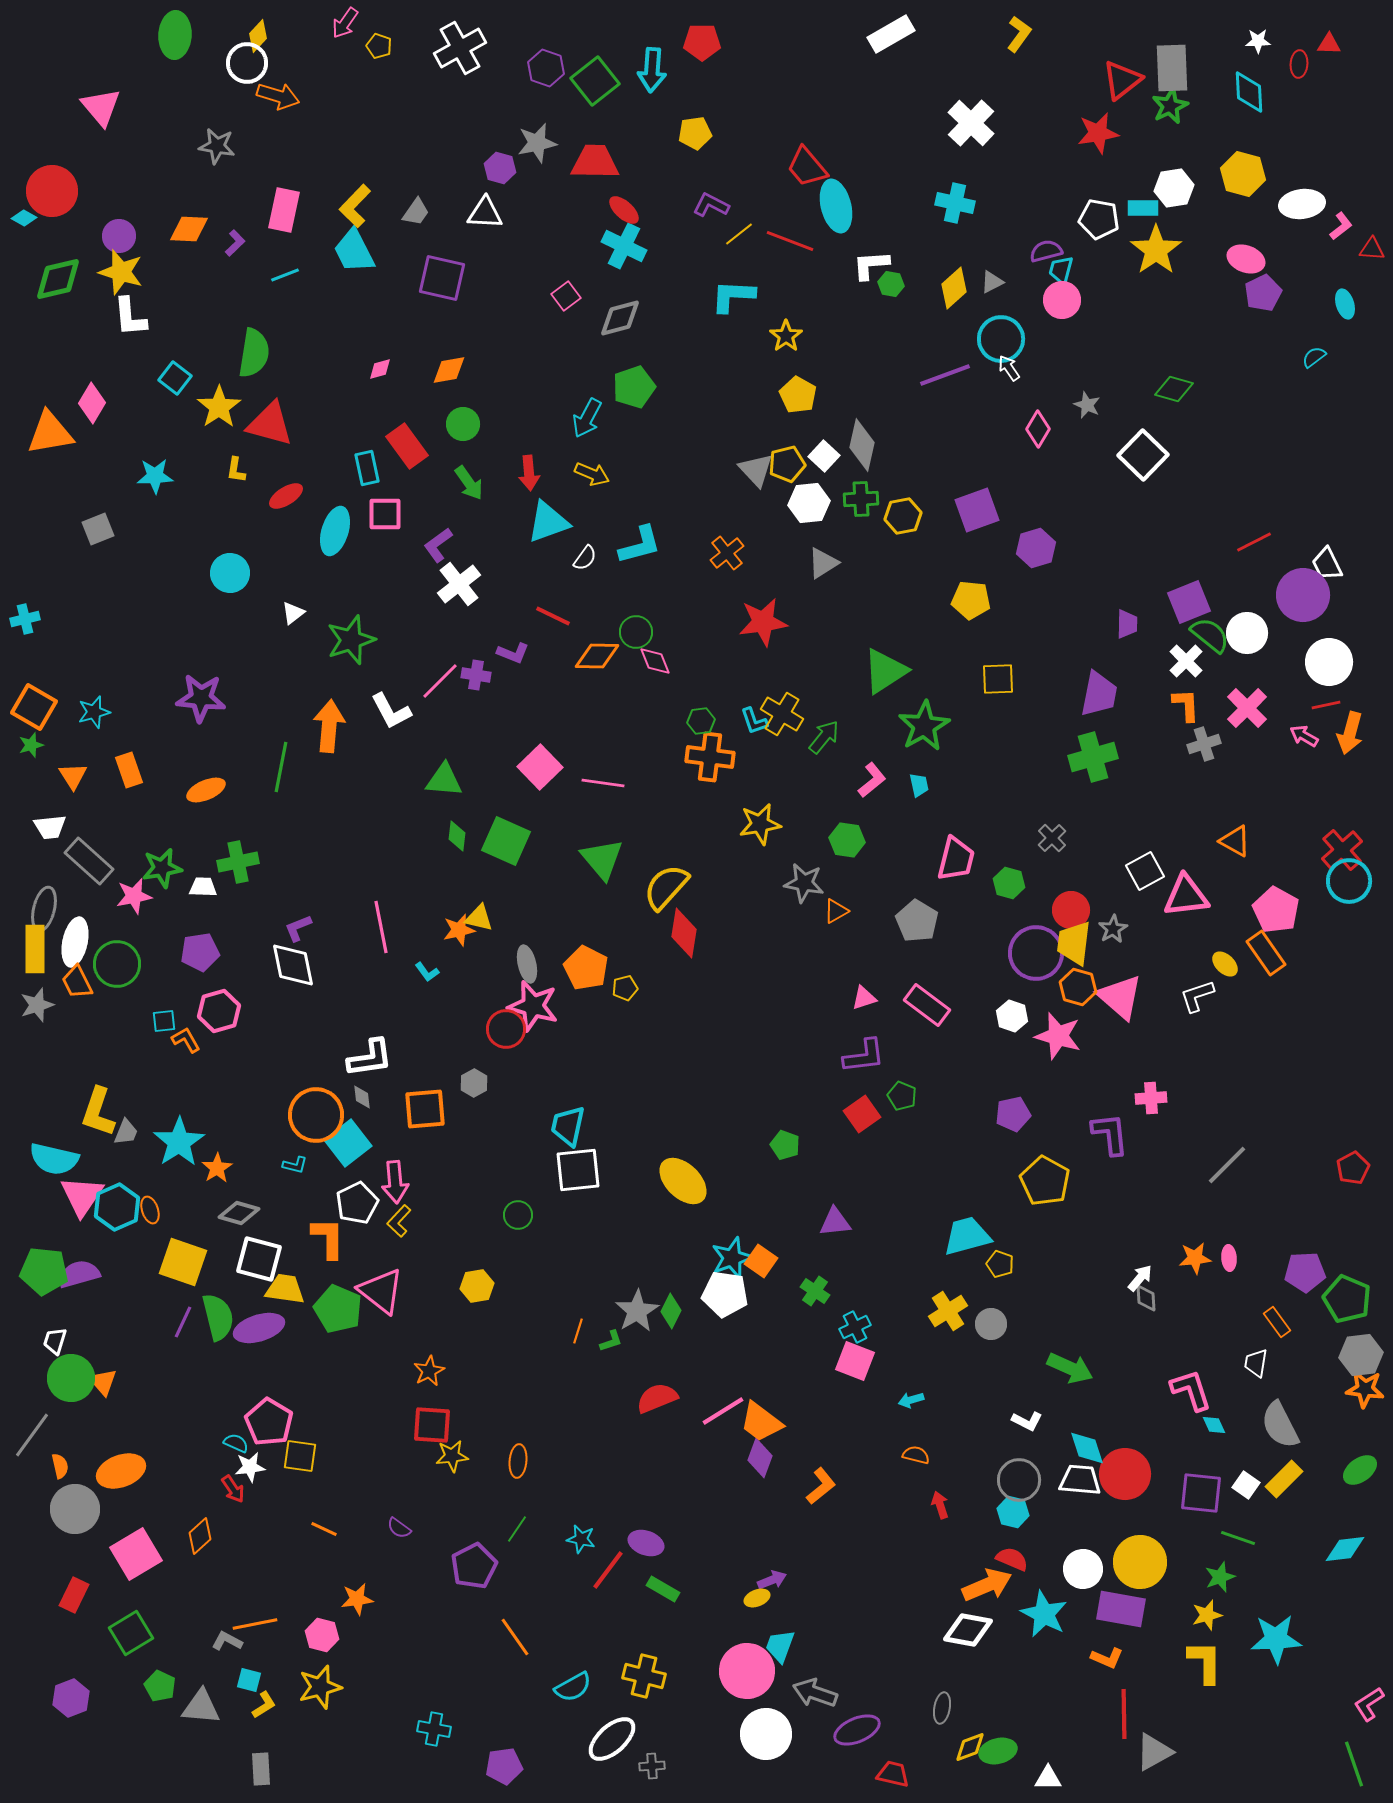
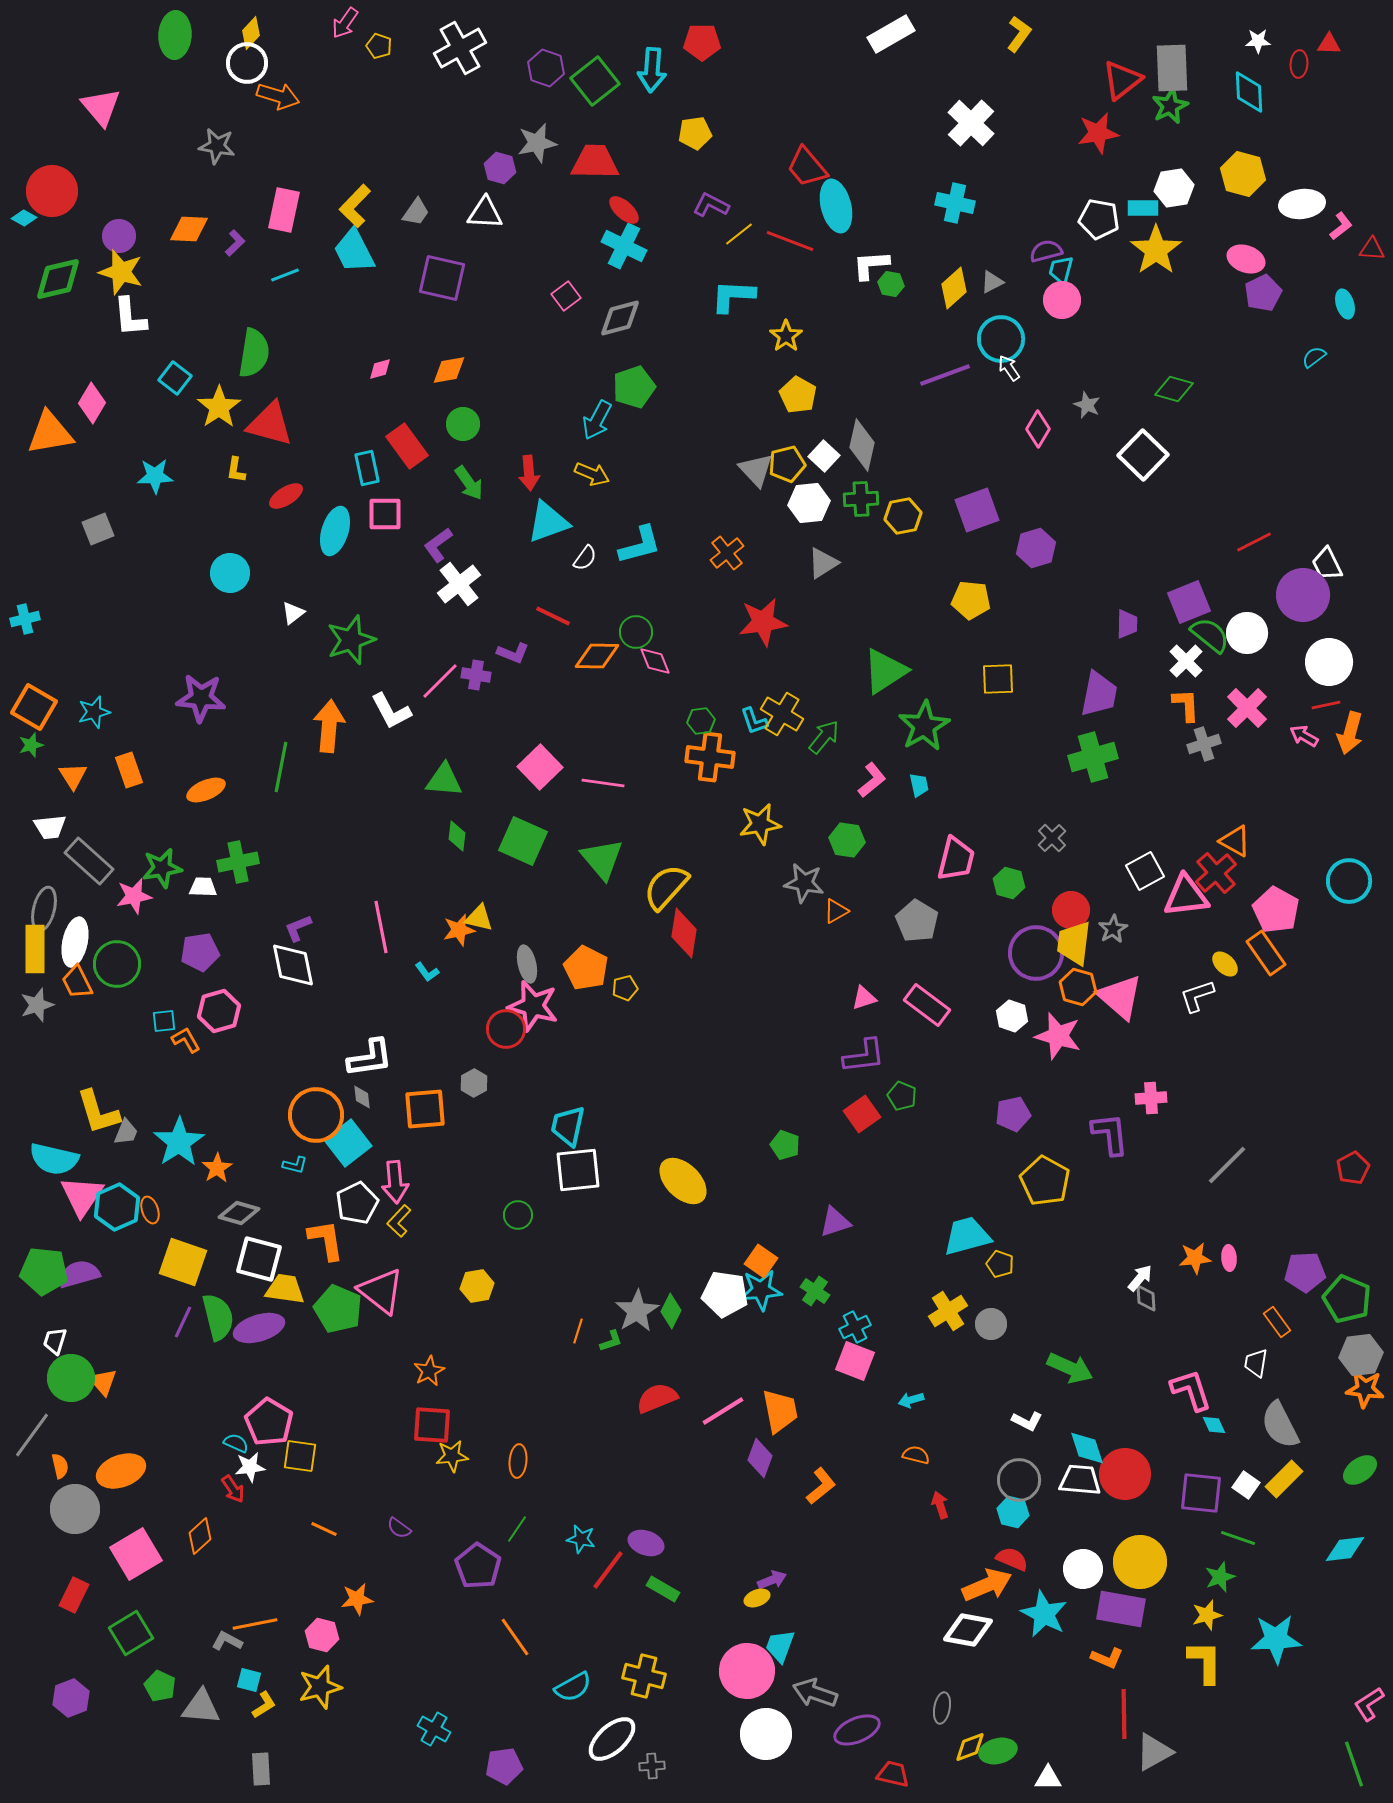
yellow diamond at (258, 36): moved 7 px left, 3 px up
cyan arrow at (587, 418): moved 10 px right, 2 px down
green square at (506, 841): moved 17 px right
red cross at (1342, 850): moved 126 px left, 23 px down
yellow L-shape at (98, 1112): rotated 36 degrees counterclockwise
purple triangle at (835, 1222): rotated 12 degrees counterclockwise
orange L-shape at (328, 1238): moved 2 px left, 2 px down; rotated 9 degrees counterclockwise
cyan star at (732, 1258): moved 29 px right, 32 px down; rotated 15 degrees clockwise
orange trapezoid at (761, 1422): moved 19 px right, 11 px up; rotated 138 degrees counterclockwise
purple pentagon at (474, 1566): moved 4 px right; rotated 12 degrees counterclockwise
cyan cross at (434, 1729): rotated 20 degrees clockwise
